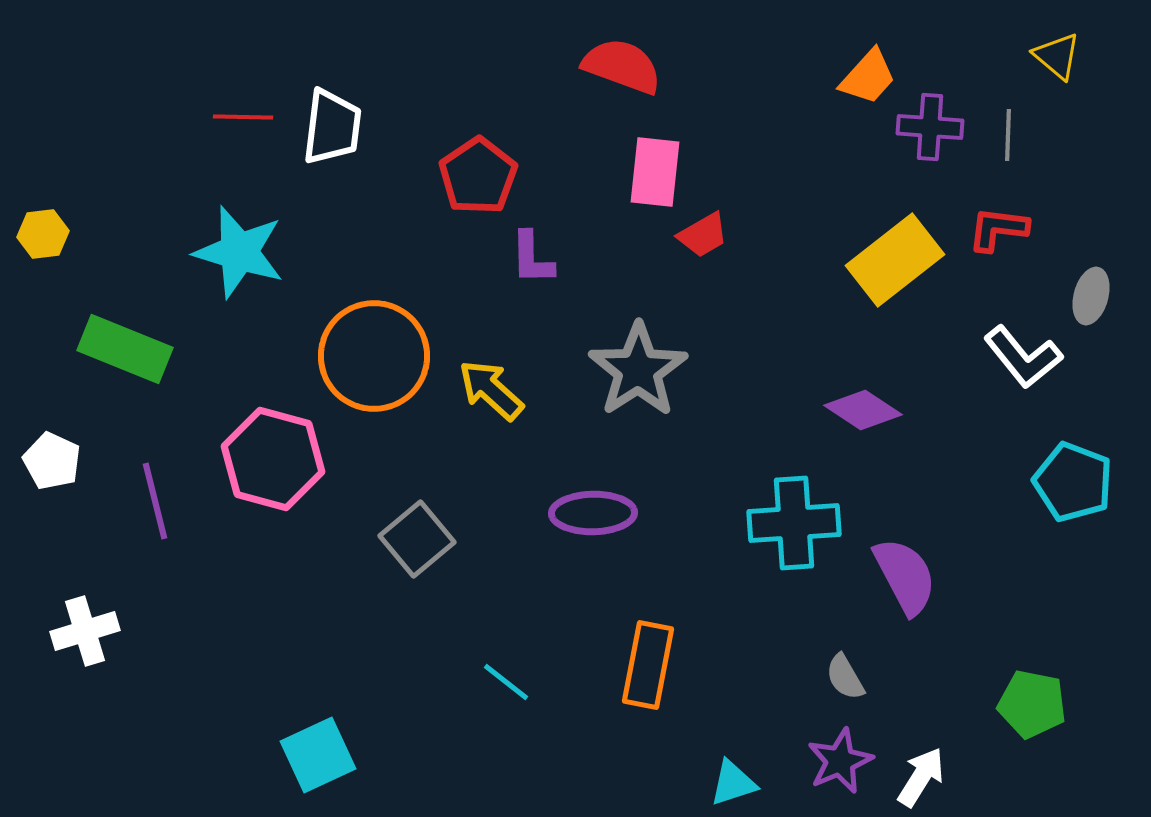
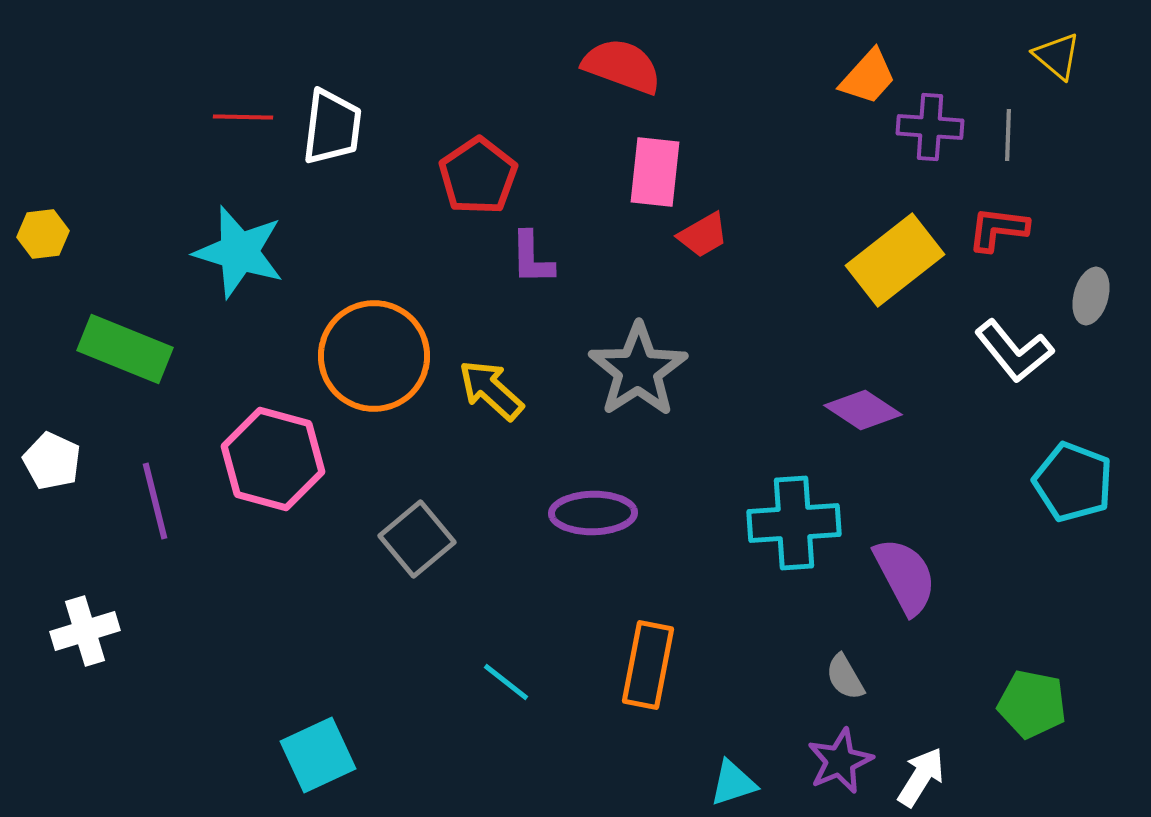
white L-shape: moved 9 px left, 6 px up
